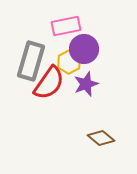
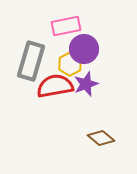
yellow hexagon: moved 1 px right, 2 px down
red semicircle: moved 6 px right, 3 px down; rotated 135 degrees counterclockwise
